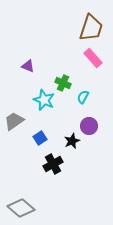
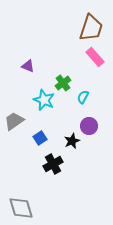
pink rectangle: moved 2 px right, 1 px up
green cross: rotated 28 degrees clockwise
gray diamond: rotated 32 degrees clockwise
